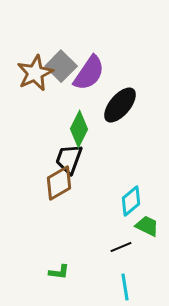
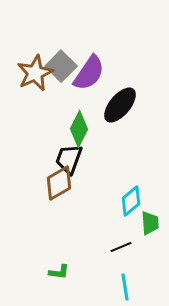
green trapezoid: moved 3 px right, 3 px up; rotated 60 degrees clockwise
